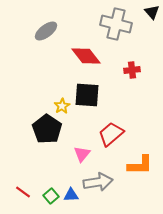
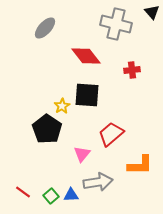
gray ellipse: moved 1 px left, 3 px up; rotated 10 degrees counterclockwise
